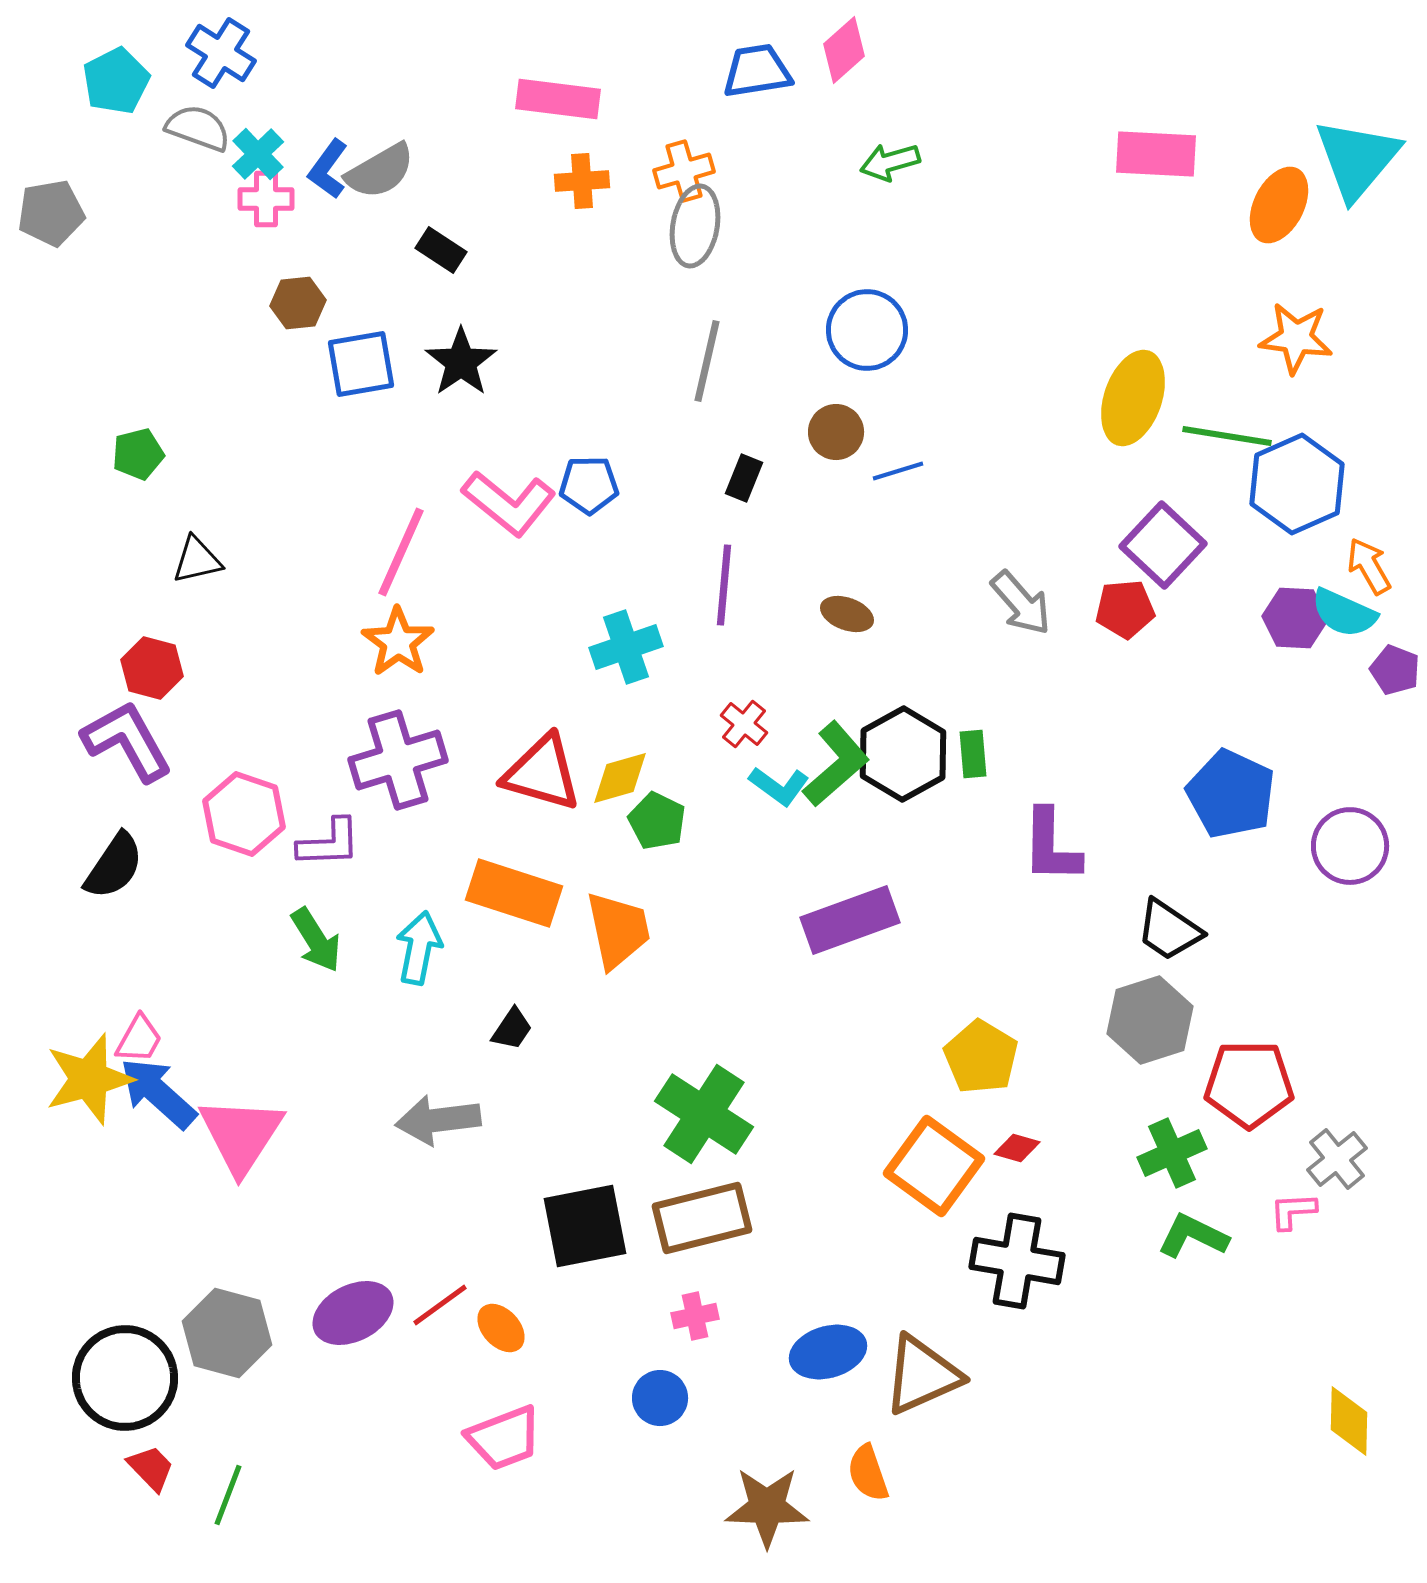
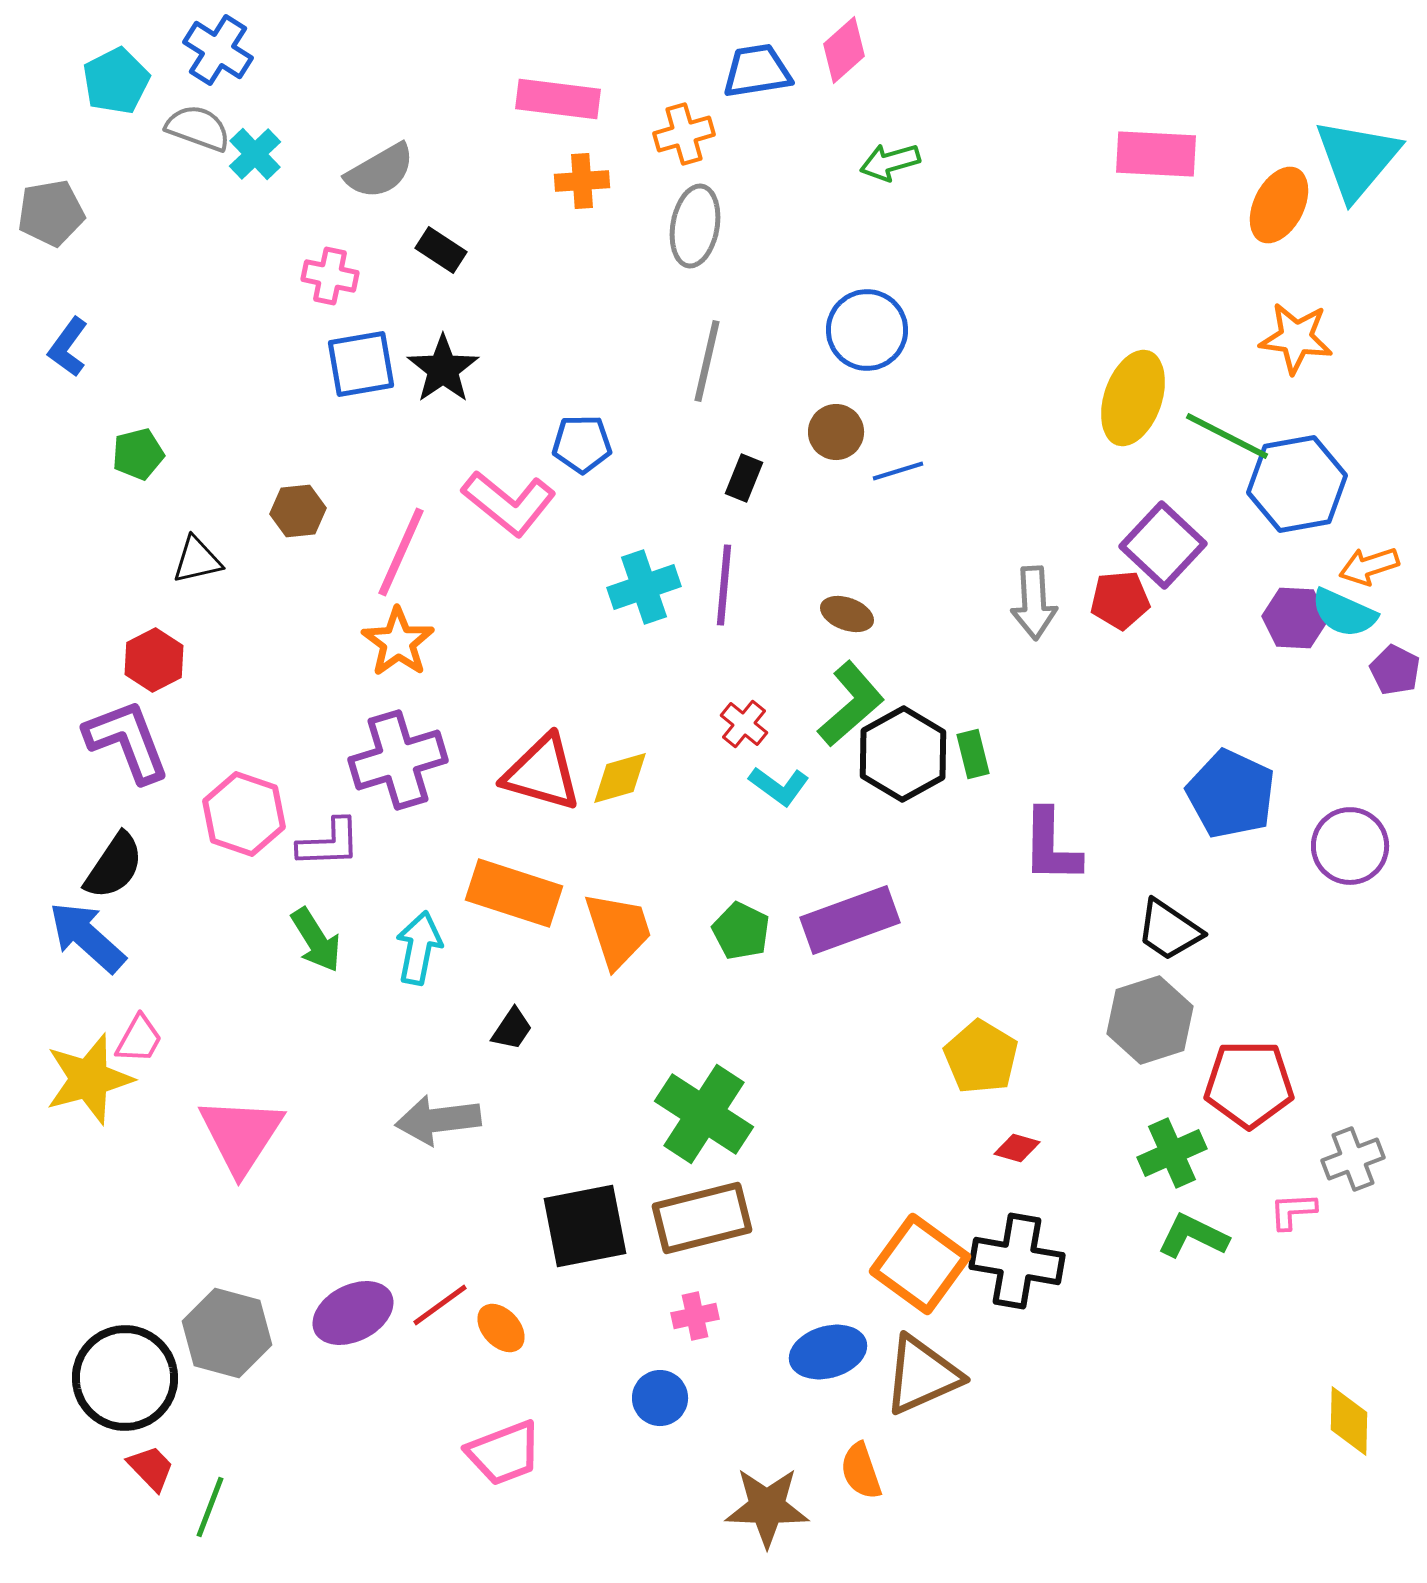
blue cross at (221, 53): moved 3 px left, 3 px up
cyan cross at (258, 154): moved 3 px left
blue L-shape at (328, 169): moved 260 px left, 178 px down
orange cross at (684, 171): moved 37 px up
pink cross at (266, 199): moved 64 px right, 77 px down; rotated 12 degrees clockwise
brown hexagon at (298, 303): moved 208 px down
black star at (461, 362): moved 18 px left, 7 px down
green line at (1227, 436): rotated 18 degrees clockwise
blue hexagon at (1297, 484): rotated 14 degrees clockwise
blue pentagon at (589, 485): moved 7 px left, 41 px up
orange arrow at (1369, 566): rotated 78 degrees counterclockwise
gray arrow at (1021, 603): moved 13 px right; rotated 38 degrees clockwise
red pentagon at (1125, 609): moved 5 px left, 9 px up
cyan cross at (626, 647): moved 18 px right, 60 px up
red hexagon at (152, 668): moved 2 px right, 8 px up; rotated 18 degrees clockwise
purple pentagon at (1395, 670): rotated 6 degrees clockwise
purple L-shape at (127, 741): rotated 8 degrees clockwise
green rectangle at (973, 754): rotated 9 degrees counterclockwise
green L-shape at (836, 764): moved 15 px right, 60 px up
green pentagon at (657, 821): moved 84 px right, 110 px down
orange trapezoid at (618, 930): rotated 6 degrees counterclockwise
blue arrow at (158, 1093): moved 71 px left, 156 px up
gray cross at (1337, 1159): moved 16 px right; rotated 18 degrees clockwise
orange square at (934, 1166): moved 14 px left, 98 px down
pink trapezoid at (504, 1438): moved 15 px down
orange semicircle at (868, 1473): moved 7 px left, 2 px up
green line at (228, 1495): moved 18 px left, 12 px down
